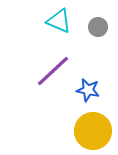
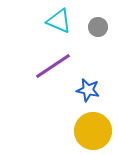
purple line: moved 5 px up; rotated 9 degrees clockwise
